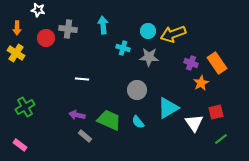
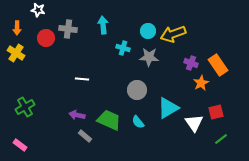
orange rectangle: moved 1 px right, 2 px down
